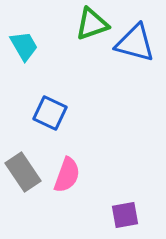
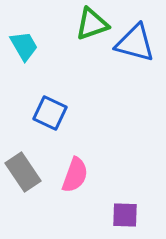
pink semicircle: moved 8 px right
purple square: rotated 12 degrees clockwise
